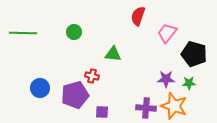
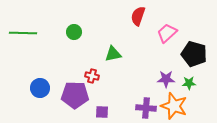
pink trapezoid: rotated 10 degrees clockwise
green triangle: rotated 18 degrees counterclockwise
purple pentagon: rotated 16 degrees clockwise
